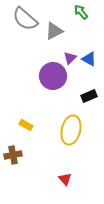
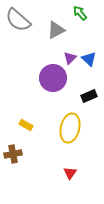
green arrow: moved 1 px left, 1 px down
gray semicircle: moved 7 px left, 1 px down
gray triangle: moved 2 px right, 1 px up
blue triangle: rotated 14 degrees clockwise
purple circle: moved 2 px down
yellow ellipse: moved 1 px left, 2 px up
brown cross: moved 1 px up
red triangle: moved 5 px right, 6 px up; rotated 16 degrees clockwise
